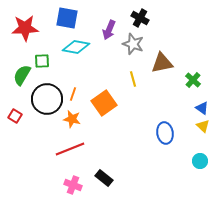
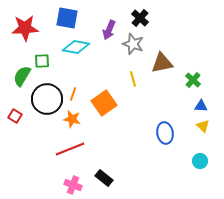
black cross: rotated 12 degrees clockwise
green semicircle: moved 1 px down
blue triangle: moved 1 px left, 2 px up; rotated 32 degrees counterclockwise
